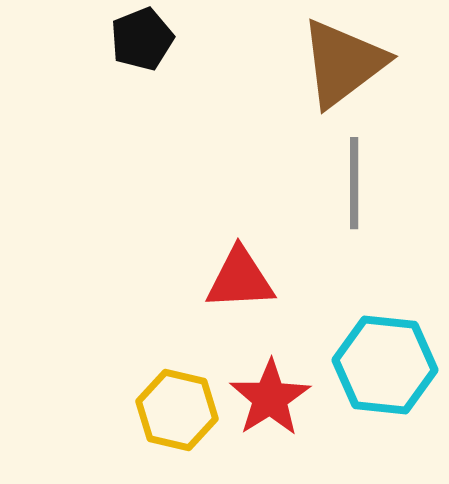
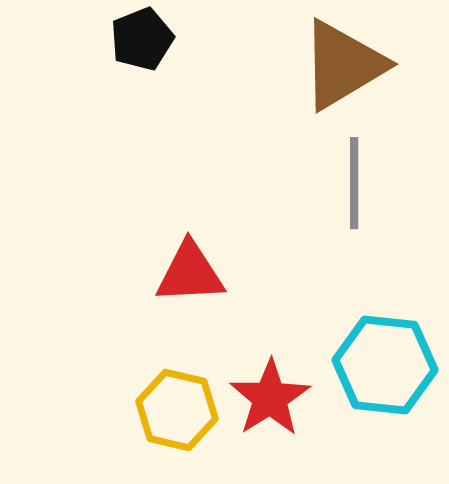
brown triangle: moved 2 px down; rotated 6 degrees clockwise
red triangle: moved 50 px left, 6 px up
